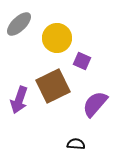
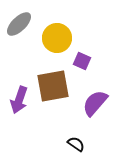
brown square: rotated 16 degrees clockwise
purple semicircle: moved 1 px up
black semicircle: rotated 30 degrees clockwise
